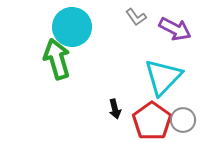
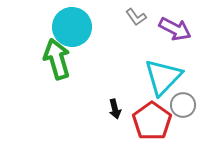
gray circle: moved 15 px up
